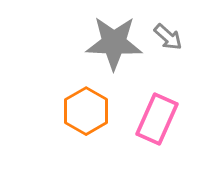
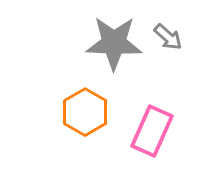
orange hexagon: moved 1 px left, 1 px down
pink rectangle: moved 5 px left, 12 px down
